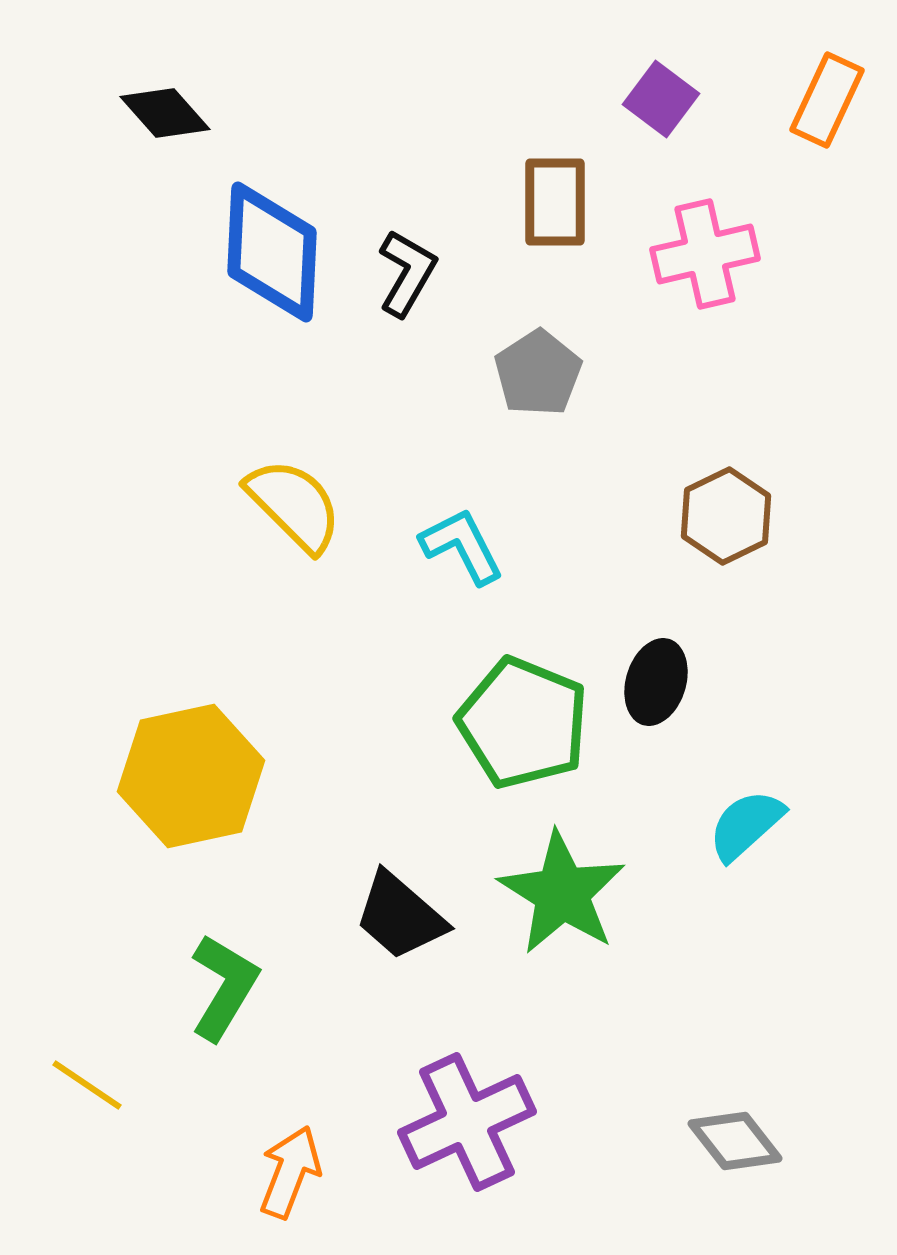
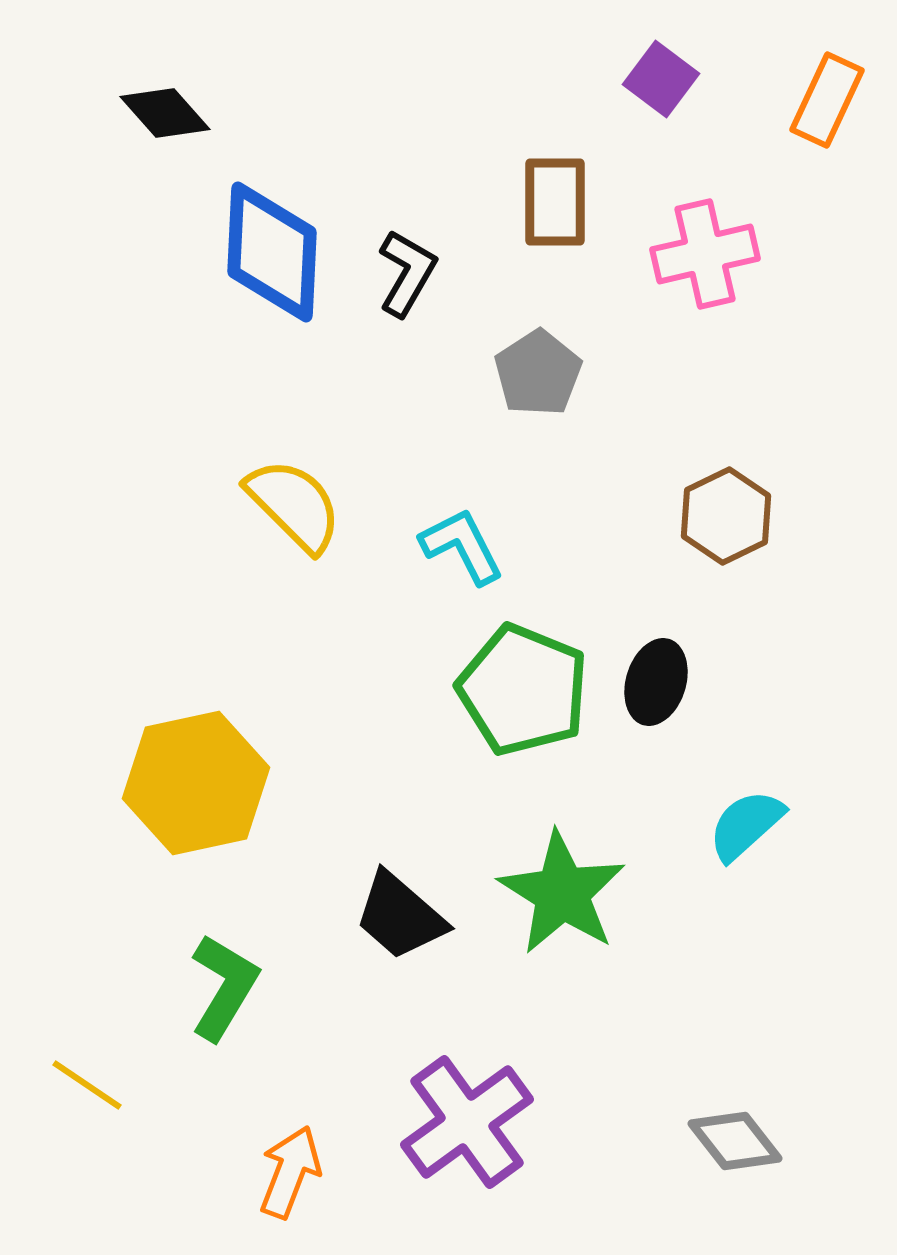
purple square: moved 20 px up
green pentagon: moved 33 px up
yellow hexagon: moved 5 px right, 7 px down
purple cross: rotated 11 degrees counterclockwise
